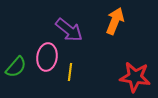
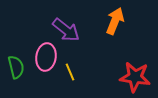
purple arrow: moved 3 px left
pink ellipse: moved 1 px left
green semicircle: rotated 55 degrees counterclockwise
yellow line: rotated 30 degrees counterclockwise
